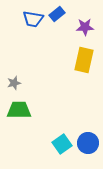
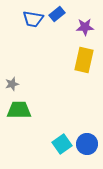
gray star: moved 2 px left, 1 px down
blue circle: moved 1 px left, 1 px down
